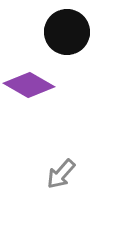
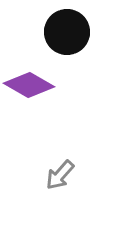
gray arrow: moved 1 px left, 1 px down
